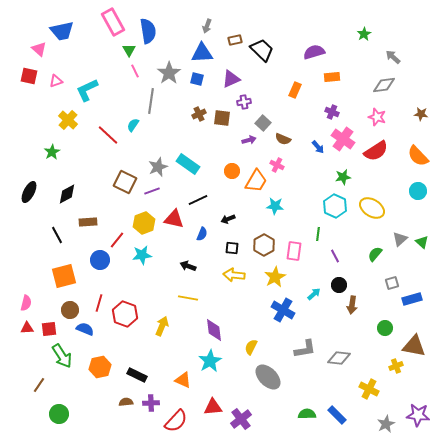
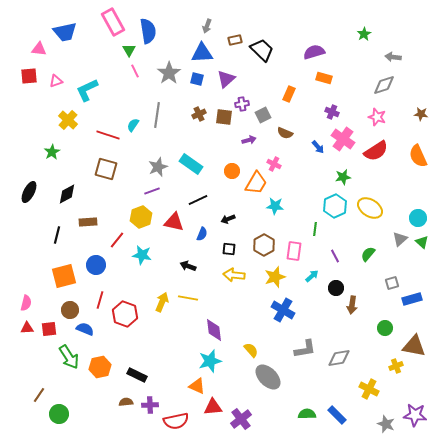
blue trapezoid at (62, 31): moved 3 px right, 1 px down
pink triangle at (39, 49): rotated 35 degrees counterclockwise
gray arrow at (393, 57): rotated 35 degrees counterclockwise
red square at (29, 76): rotated 18 degrees counterclockwise
orange rectangle at (332, 77): moved 8 px left, 1 px down; rotated 21 degrees clockwise
purple triangle at (231, 79): moved 5 px left; rotated 18 degrees counterclockwise
gray diamond at (384, 85): rotated 10 degrees counterclockwise
orange rectangle at (295, 90): moved 6 px left, 4 px down
gray line at (151, 101): moved 6 px right, 14 px down
purple cross at (244, 102): moved 2 px left, 2 px down
brown square at (222, 118): moved 2 px right, 1 px up
gray square at (263, 123): moved 8 px up; rotated 21 degrees clockwise
red line at (108, 135): rotated 25 degrees counterclockwise
brown semicircle at (283, 139): moved 2 px right, 6 px up
orange semicircle at (418, 156): rotated 20 degrees clockwise
cyan rectangle at (188, 164): moved 3 px right
pink cross at (277, 165): moved 3 px left, 1 px up
orange trapezoid at (256, 181): moved 2 px down
brown square at (125, 182): moved 19 px left, 13 px up; rotated 10 degrees counterclockwise
cyan circle at (418, 191): moved 27 px down
cyan hexagon at (335, 206): rotated 10 degrees clockwise
yellow ellipse at (372, 208): moved 2 px left
red triangle at (174, 219): moved 3 px down
yellow hexagon at (144, 223): moved 3 px left, 6 px up
green line at (318, 234): moved 3 px left, 5 px up
black line at (57, 235): rotated 42 degrees clockwise
black square at (232, 248): moved 3 px left, 1 px down
green semicircle at (375, 254): moved 7 px left
cyan star at (142, 255): rotated 18 degrees clockwise
blue circle at (100, 260): moved 4 px left, 5 px down
yellow star at (275, 277): rotated 10 degrees clockwise
black circle at (339, 285): moved 3 px left, 3 px down
cyan arrow at (314, 294): moved 2 px left, 18 px up
red line at (99, 303): moved 1 px right, 3 px up
yellow arrow at (162, 326): moved 24 px up
yellow semicircle at (251, 347): moved 3 px down; rotated 112 degrees clockwise
green arrow at (62, 356): moved 7 px right, 1 px down
gray diamond at (339, 358): rotated 15 degrees counterclockwise
cyan star at (210, 361): rotated 15 degrees clockwise
orange triangle at (183, 380): moved 14 px right, 6 px down
brown line at (39, 385): moved 10 px down
purple cross at (151, 403): moved 1 px left, 2 px down
purple star at (418, 415): moved 3 px left
red semicircle at (176, 421): rotated 35 degrees clockwise
gray star at (386, 424): rotated 24 degrees counterclockwise
